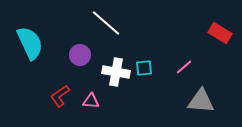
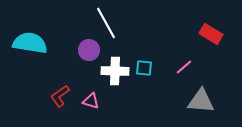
white line: rotated 20 degrees clockwise
red rectangle: moved 9 px left, 1 px down
cyan semicircle: rotated 56 degrees counterclockwise
purple circle: moved 9 px right, 5 px up
cyan square: rotated 12 degrees clockwise
white cross: moved 1 px left, 1 px up; rotated 8 degrees counterclockwise
pink triangle: rotated 12 degrees clockwise
